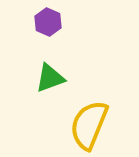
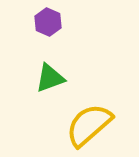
yellow semicircle: rotated 27 degrees clockwise
